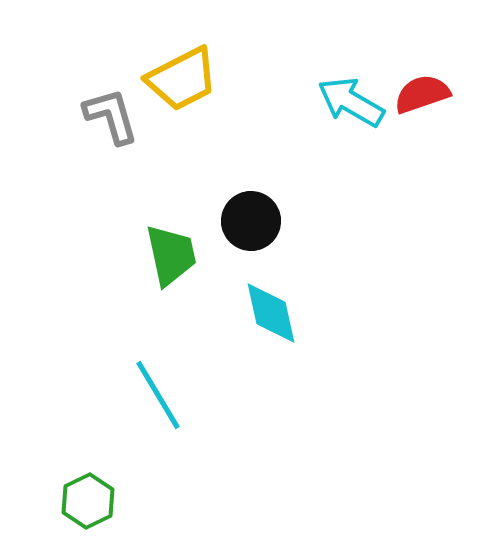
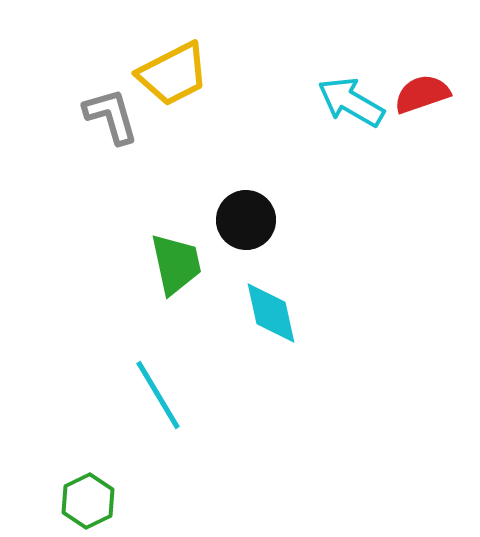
yellow trapezoid: moved 9 px left, 5 px up
black circle: moved 5 px left, 1 px up
green trapezoid: moved 5 px right, 9 px down
